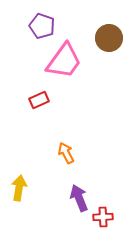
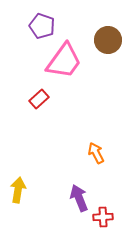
brown circle: moved 1 px left, 2 px down
red rectangle: moved 1 px up; rotated 18 degrees counterclockwise
orange arrow: moved 30 px right
yellow arrow: moved 1 px left, 2 px down
